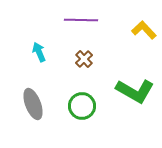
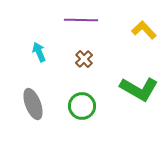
green L-shape: moved 4 px right, 2 px up
